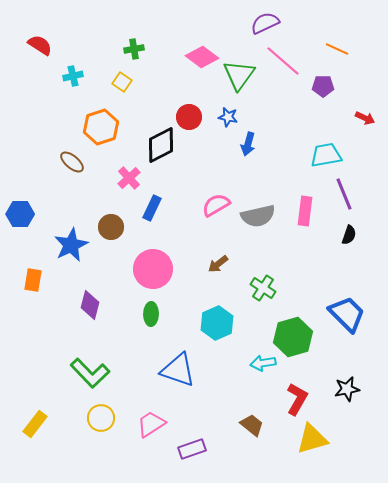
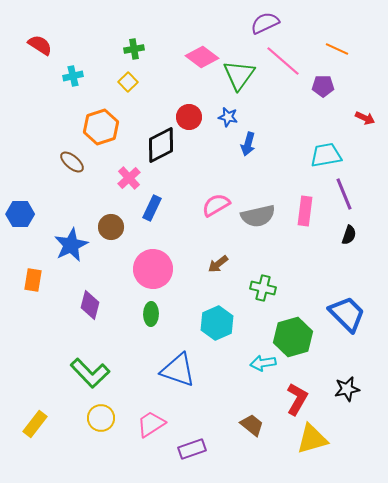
yellow square at (122, 82): moved 6 px right; rotated 12 degrees clockwise
green cross at (263, 288): rotated 20 degrees counterclockwise
